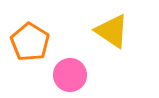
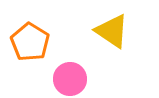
pink circle: moved 4 px down
